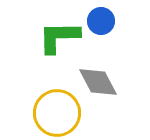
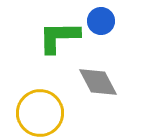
yellow circle: moved 17 px left
